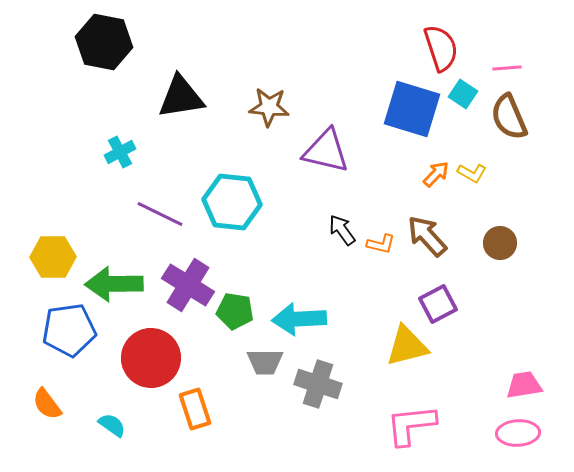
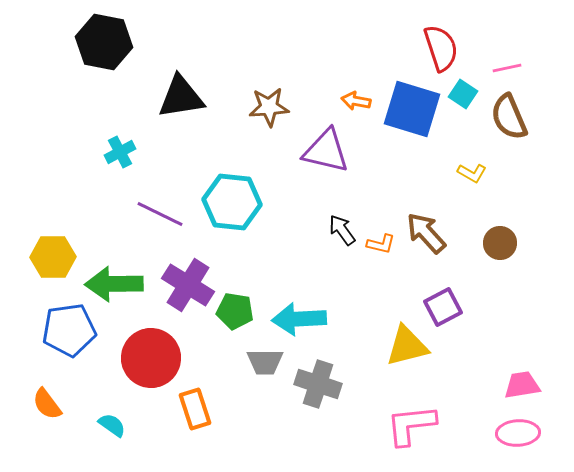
pink line: rotated 8 degrees counterclockwise
brown star: rotated 9 degrees counterclockwise
orange arrow: moved 80 px left, 73 px up; rotated 124 degrees counterclockwise
brown arrow: moved 1 px left, 3 px up
purple square: moved 5 px right, 3 px down
pink trapezoid: moved 2 px left
